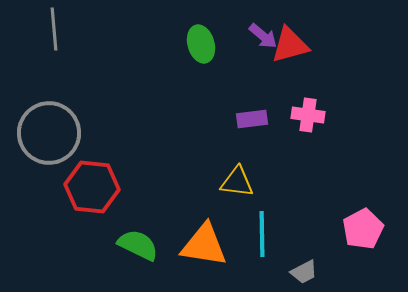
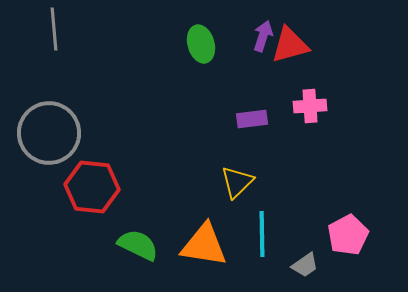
purple arrow: rotated 112 degrees counterclockwise
pink cross: moved 2 px right, 9 px up; rotated 12 degrees counterclockwise
yellow triangle: rotated 51 degrees counterclockwise
pink pentagon: moved 15 px left, 6 px down
gray trapezoid: moved 1 px right, 7 px up; rotated 8 degrees counterclockwise
